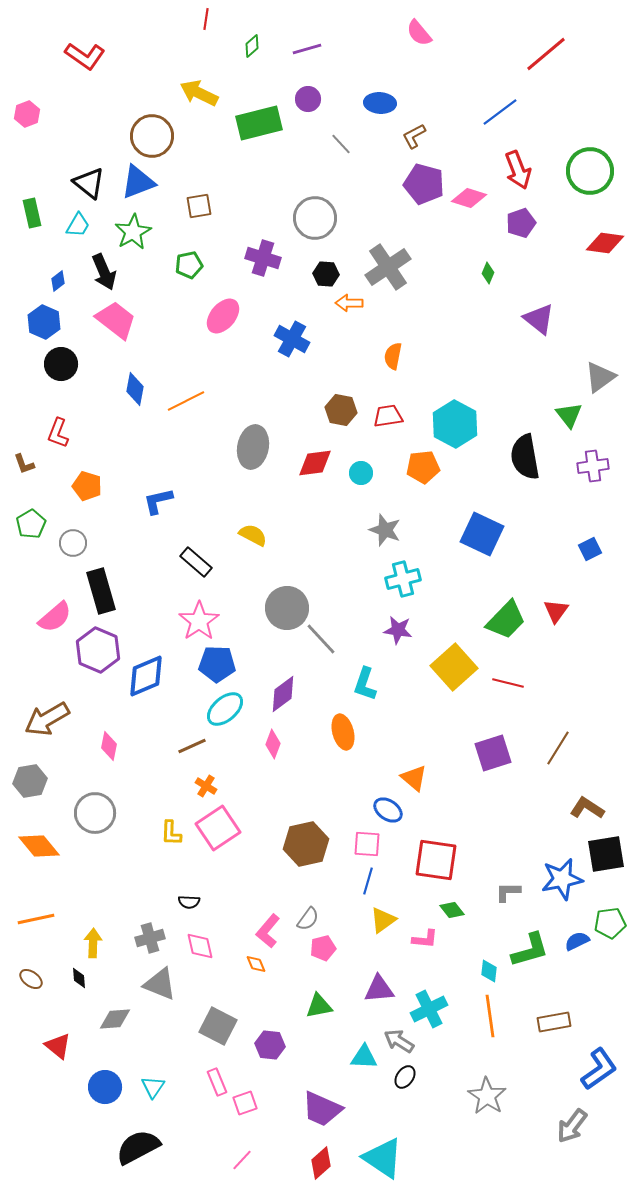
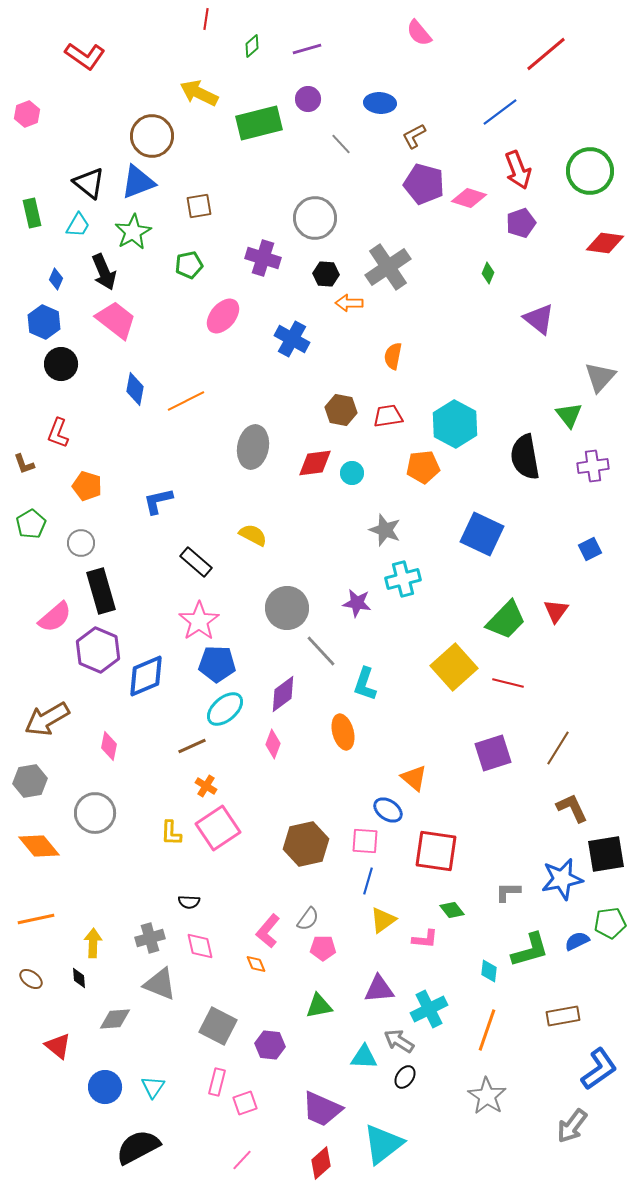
blue diamond at (58, 281): moved 2 px left, 2 px up; rotated 30 degrees counterclockwise
gray triangle at (600, 377): rotated 12 degrees counterclockwise
cyan circle at (361, 473): moved 9 px left
gray circle at (73, 543): moved 8 px right
purple star at (398, 630): moved 41 px left, 27 px up
gray line at (321, 639): moved 12 px down
brown L-shape at (587, 808): moved 15 px left; rotated 32 degrees clockwise
pink square at (367, 844): moved 2 px left, 3 px up
red square at (436, 860): moved 9 px up
pink pentagon at (323, 948): rotated 15 degrees clockwise
orange line at (490, 1016): moved 3 px left, 14 px down; rotated 27 degrees clockwise
brown rectangle at (554, 1022): moved 9 px right, 6 px up
pink rectangle at (217, 1082): rotated 36 degrees clockwise
cyan triangle at (383, 1158): moved 14 px up; rotated 48 degrees clockwise
